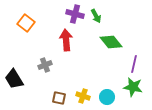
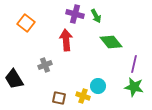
green star: moved 1 px right
cyan circle: moved 9 px left, 11 px up
